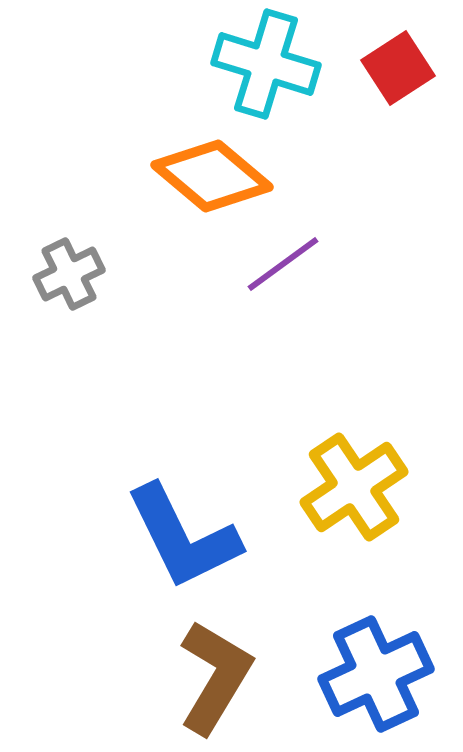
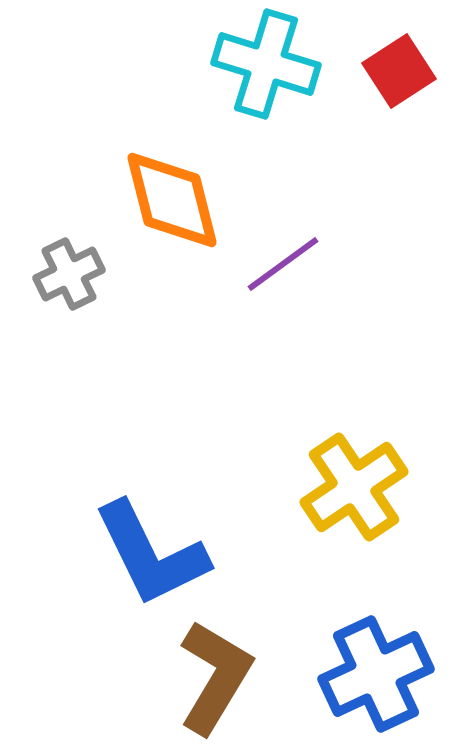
red square: moved 1 px right, 3 px down
orange diamond: moved 40 px left, 24 px down; rotated 36 degrees clockwise
blue L-shape: moved 32 px left, 17 px down
